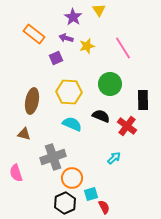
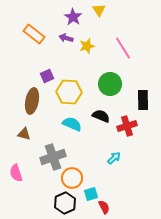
purple square: moved 9 px left, 18 px down
red cross: rotated 36 degrees clockwise
